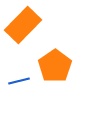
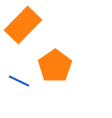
blue line: rotated 40 degrees clockwise
